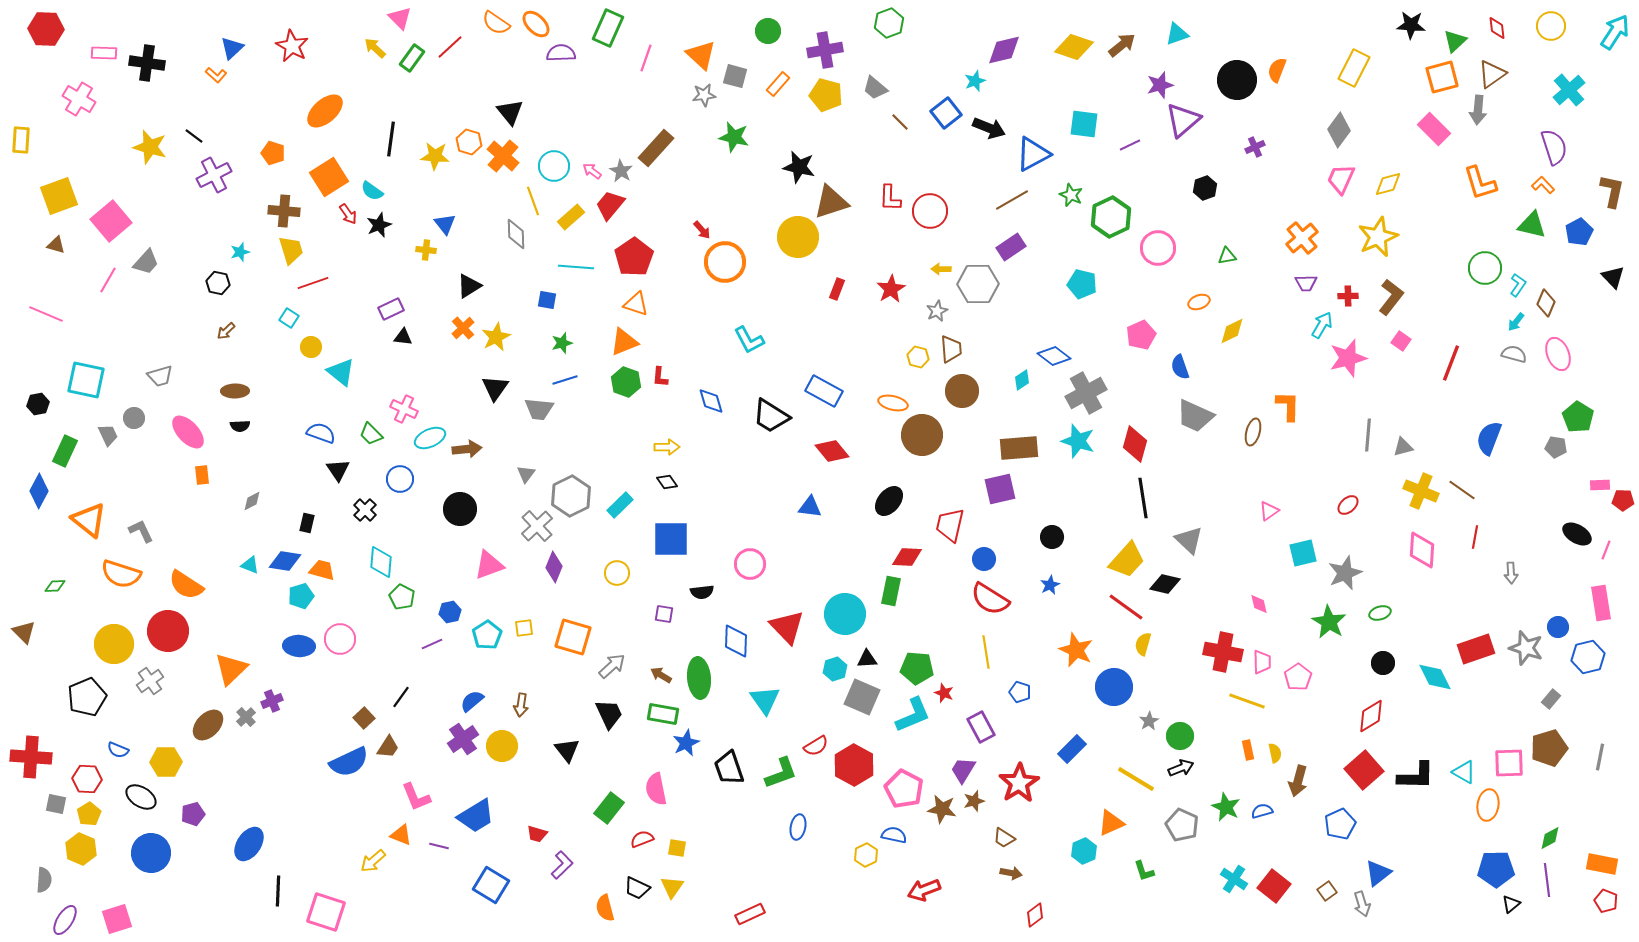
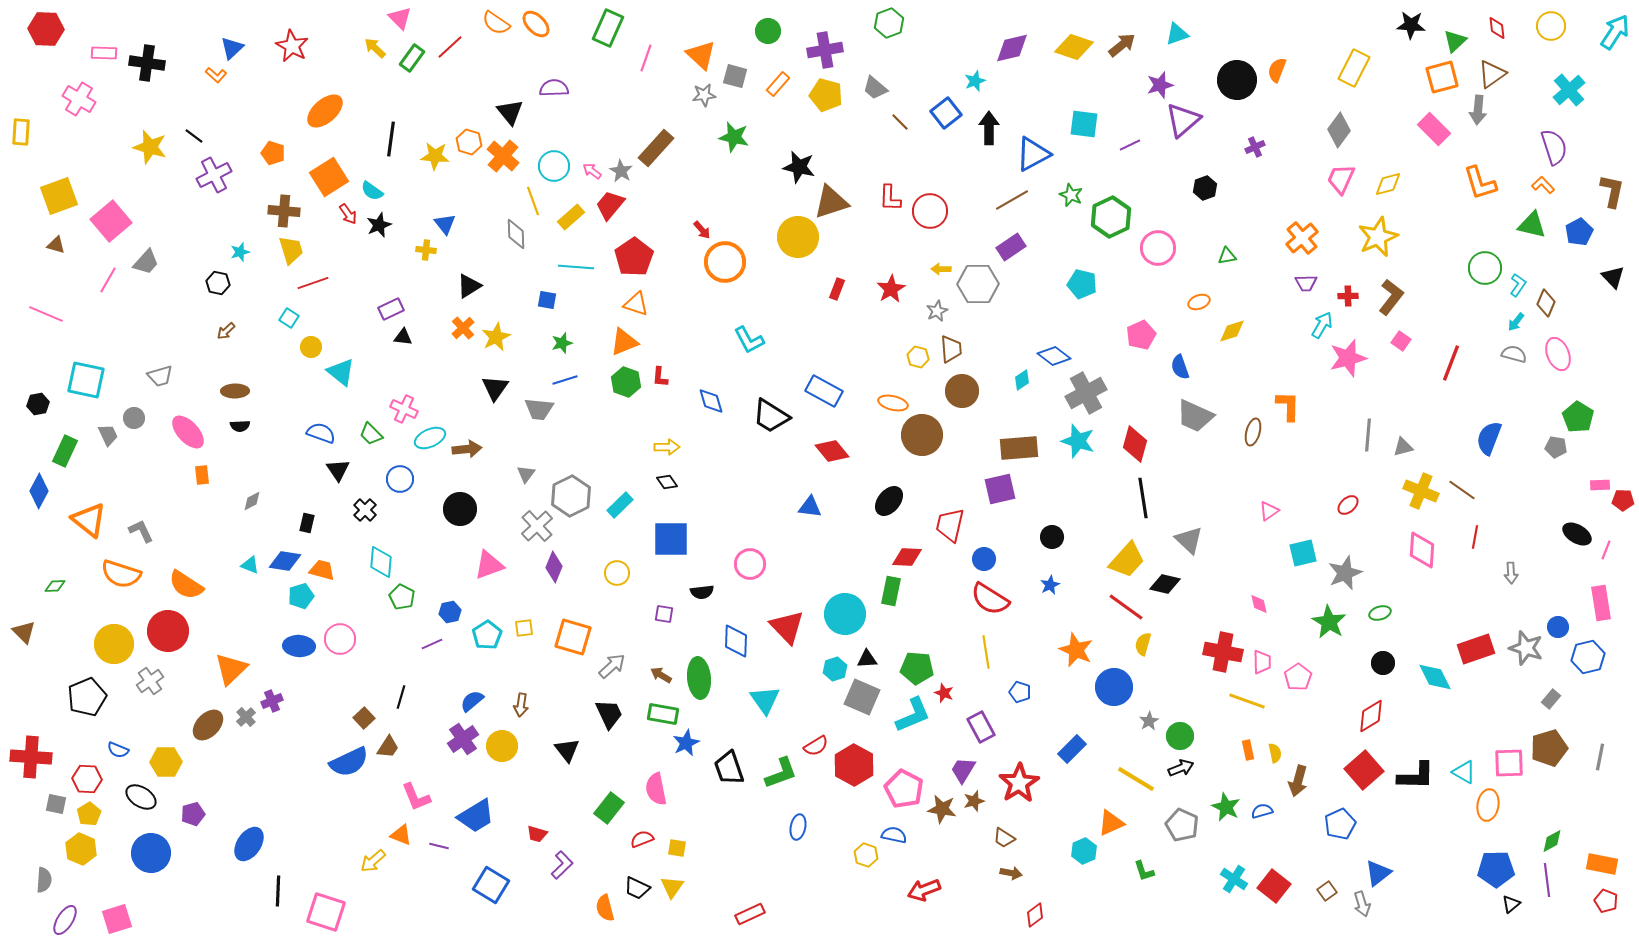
purple diamond at (1004, 50): moved 8 px right, 2 px up
purple semicircle at (561, 53): moved 7 px left, 35 px down
black arrow at (989, 128): rotated 112 degrees counterclockwise
yellow rectangle at (21, 140): moved 8 px up
yellow diamond at (1232, 331): rotated 8 degrees clockwise
black line at (401, 697): rotated 20 degrees counterclockwise
green diamond at (1550, 838): moved 2 px right, 3 px down
yellow hexagon at (866, 855): rotated 15 degrees counterclockwise
